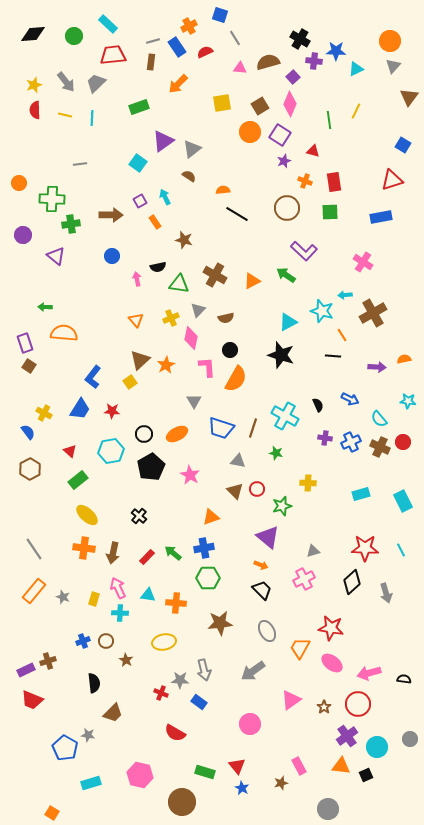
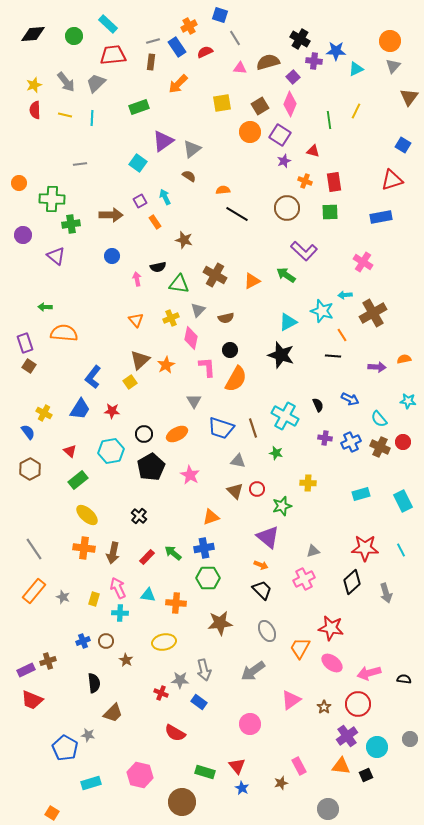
brown line at (253, 428): rotated 36 degrees counterclockwise
